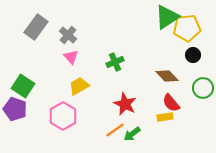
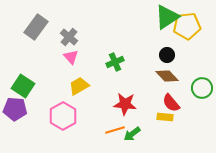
yellow pentagon: moved 2 px up
gray cross: moved 1 px right, 2 px down
black circle: moved 26 px left
green circle: moved 1 px left
red star: rotated 20 degrees counterclockwise
purple pentagon: rotated 15 degrees counterclockwise
yellow rectangle: rotated 14 degrees clockwise
orange line: rotated 18 degrees clockwise
